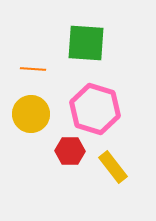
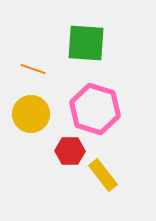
orange line: rotated 15 degrees clockwise
yellow rectangle: moved 10 px left, 8 px down
